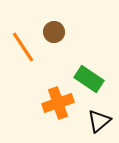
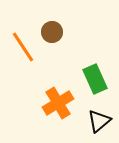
brown circle: moved 2 px left
green rectangle: moved 6 px right; rotated 32 degrees clockwise
orange cross: rotated 12 degrees counterclockwise
